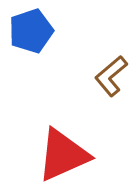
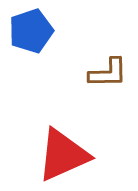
brown L-shape: moved 3 px left, 3 px up; rotated 141 degrees counterclockwise
